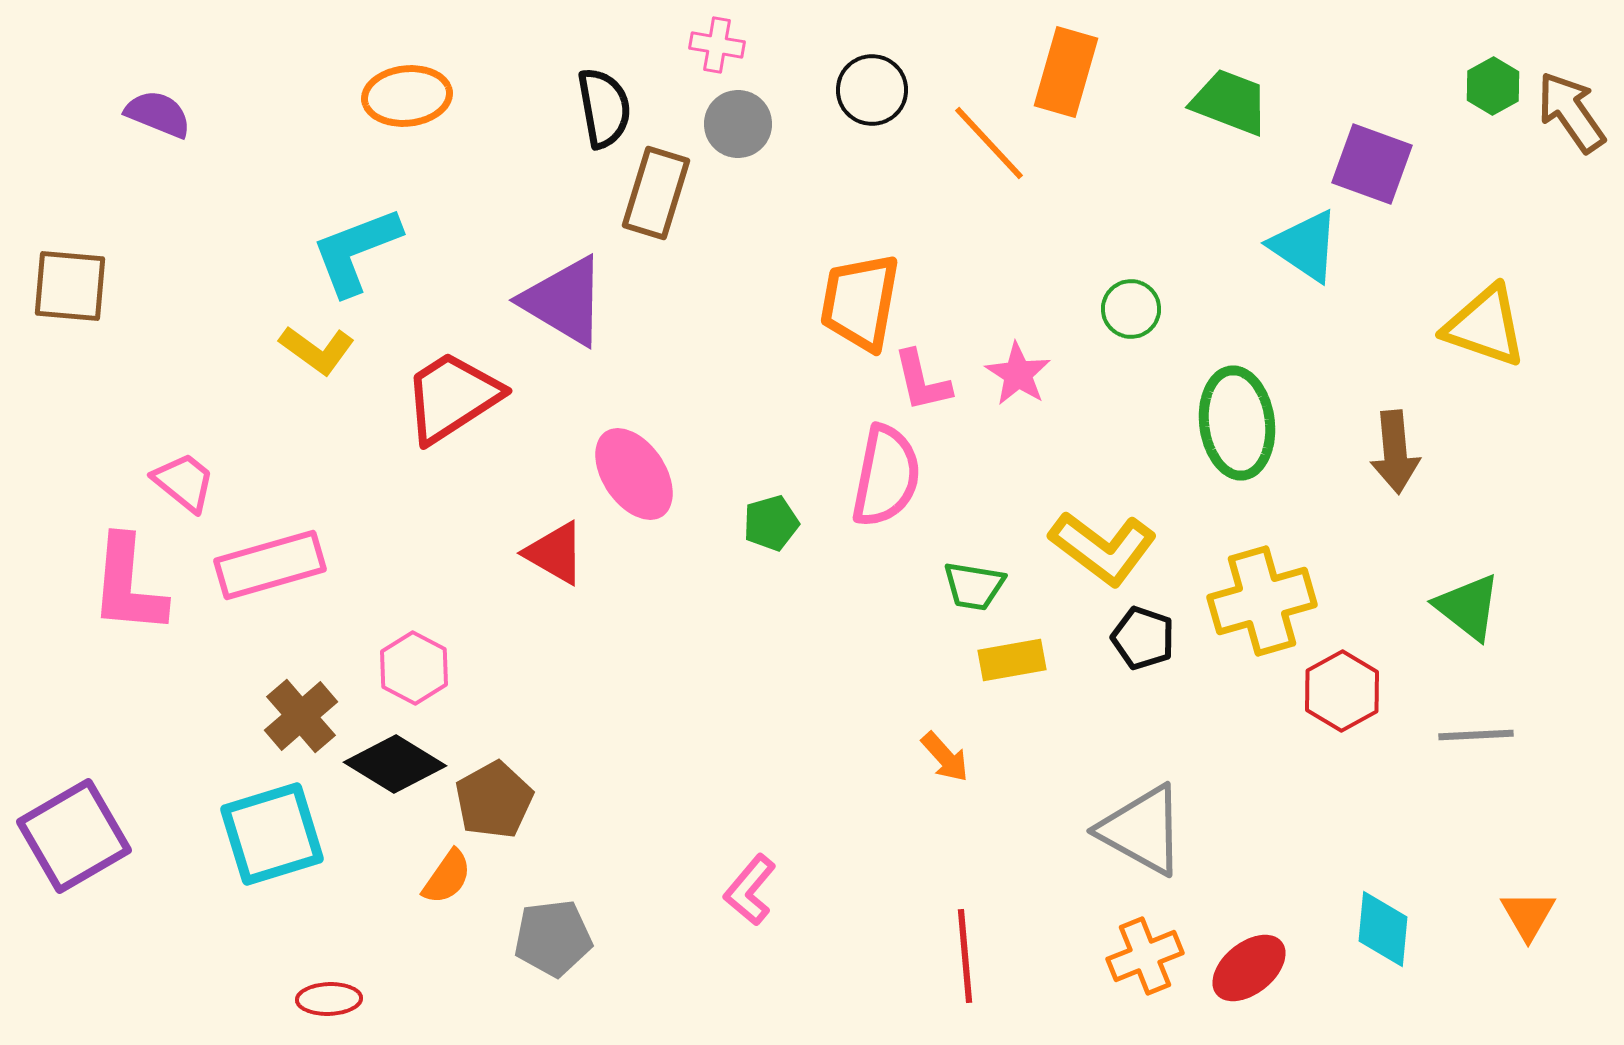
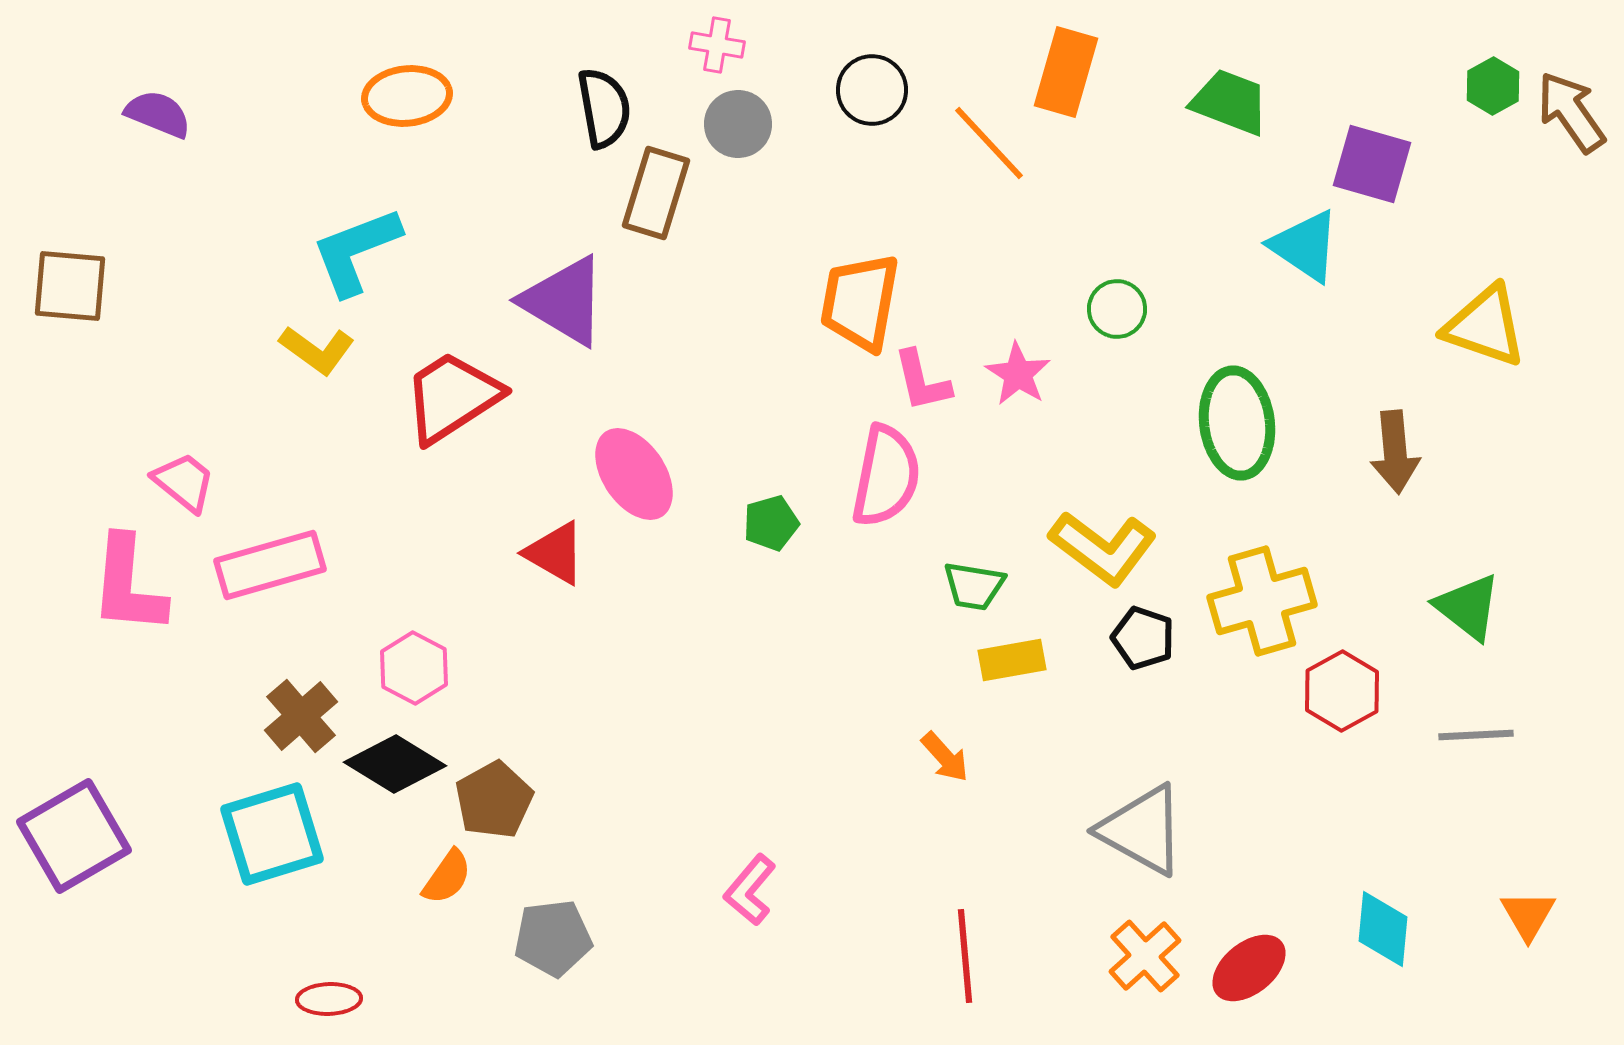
purple square at (1372, 164): rotated 4 degrees counterclockwise
green circle at (1131, 309): moved 14 px left
orange cross at (1145, 956): rotated 20 degrees counterclockwise
